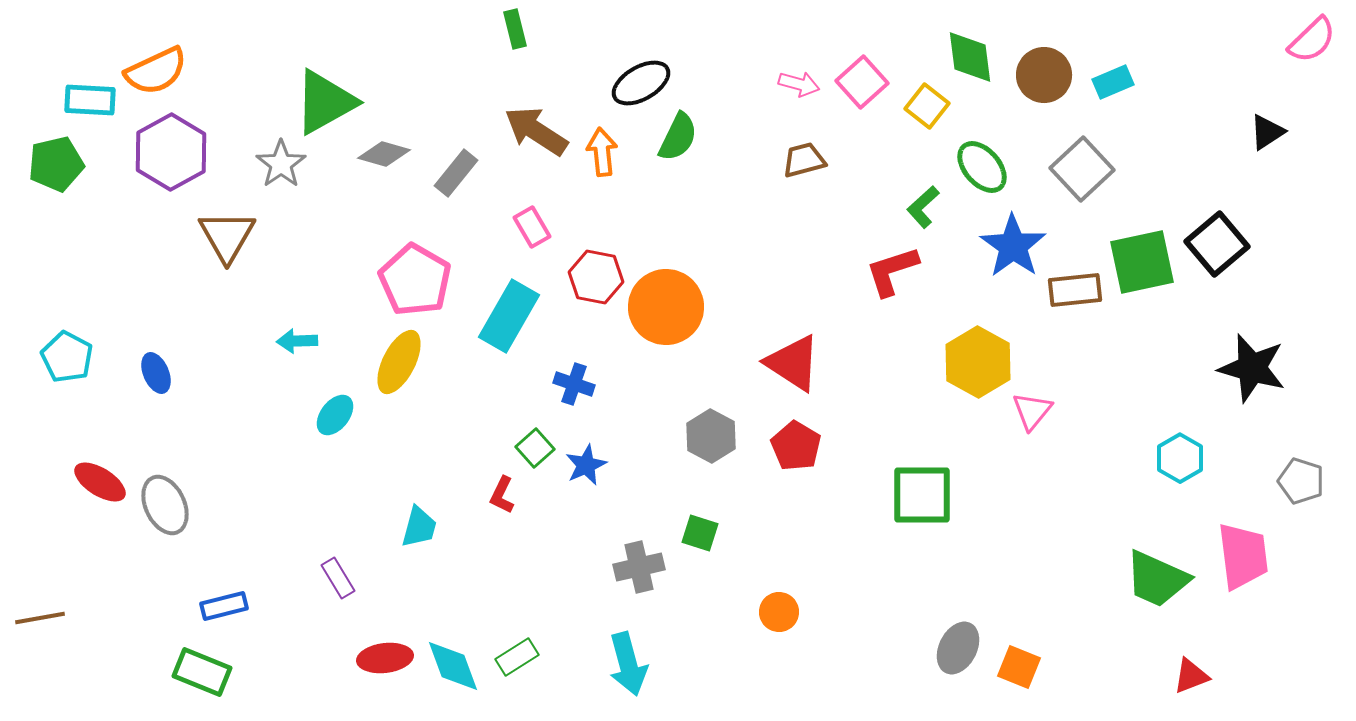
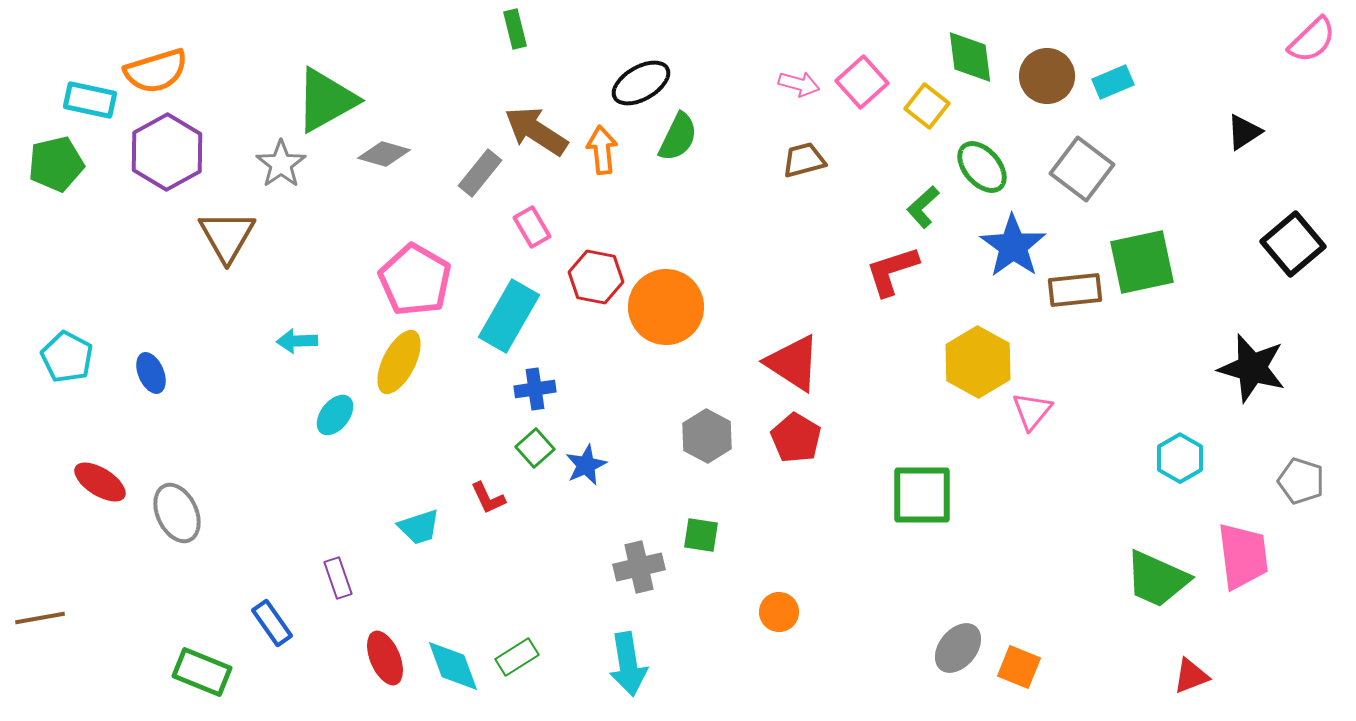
orange semicircle at (156, 71): rotated 8 degrees clockwise
brown circle at (1044, 75): moved 3 px right, 1 px down
cyan rectangle at (90, 100): rotated 9 degrees clockwise
green triangle at (325, 102): moved 1 px right, 2 px up
black triangle at (1267, 132): moved 23 px left
purple hexagon at (171, 152): moved 4 px left
orange arrow at (602, 152): moved 2 px up
gray square at (1082, 169): rotated 10 degrees counterclockwise
gray rectangle at (456, 173): moved 24 px right
black square at (1217, 244): moved 76 px right
blue ellipse at (156, 373): moved 5 px left
blue cross at (574, 384): moved 39 px left, 5 px down; rotated 27 degrees counterclockwise
gray hexagon at (711, 436): moved 4 px left
red pentagon at (796, 446): moved 8 px up
red L-shape at (502, 495): moved 14 px left, 3 px down; rotated 51 degrees counterclockwise
gray ellipse at (165, 505): moved 12 px right, 8 px down
cyan trapezoid at (419, 527): rotated 57 degrees clockwise
green square at (700, 533): moved 1 px right, 2 px down; rotated 9 degrees counterclockwise
purple rectangle at (338, 578): rotated 12 degrees clockwise
blue rectangle at (224, 606): moved 48 px right, 17 px down; rotated 69 degrees clockwise
gray ellipse at (958, 648): rotated 12 degrees clockwise
red ellipse at (385, 658): rotated 74 degrees clockwise
cyan arrow at (628, 664): rotated 6 degrees clockwise
